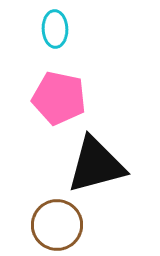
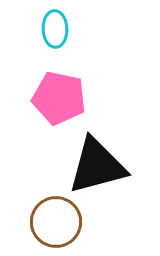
black triangle: moved 1 px right, 1 px down
brown circle: moved 1 px left, 3 px up
